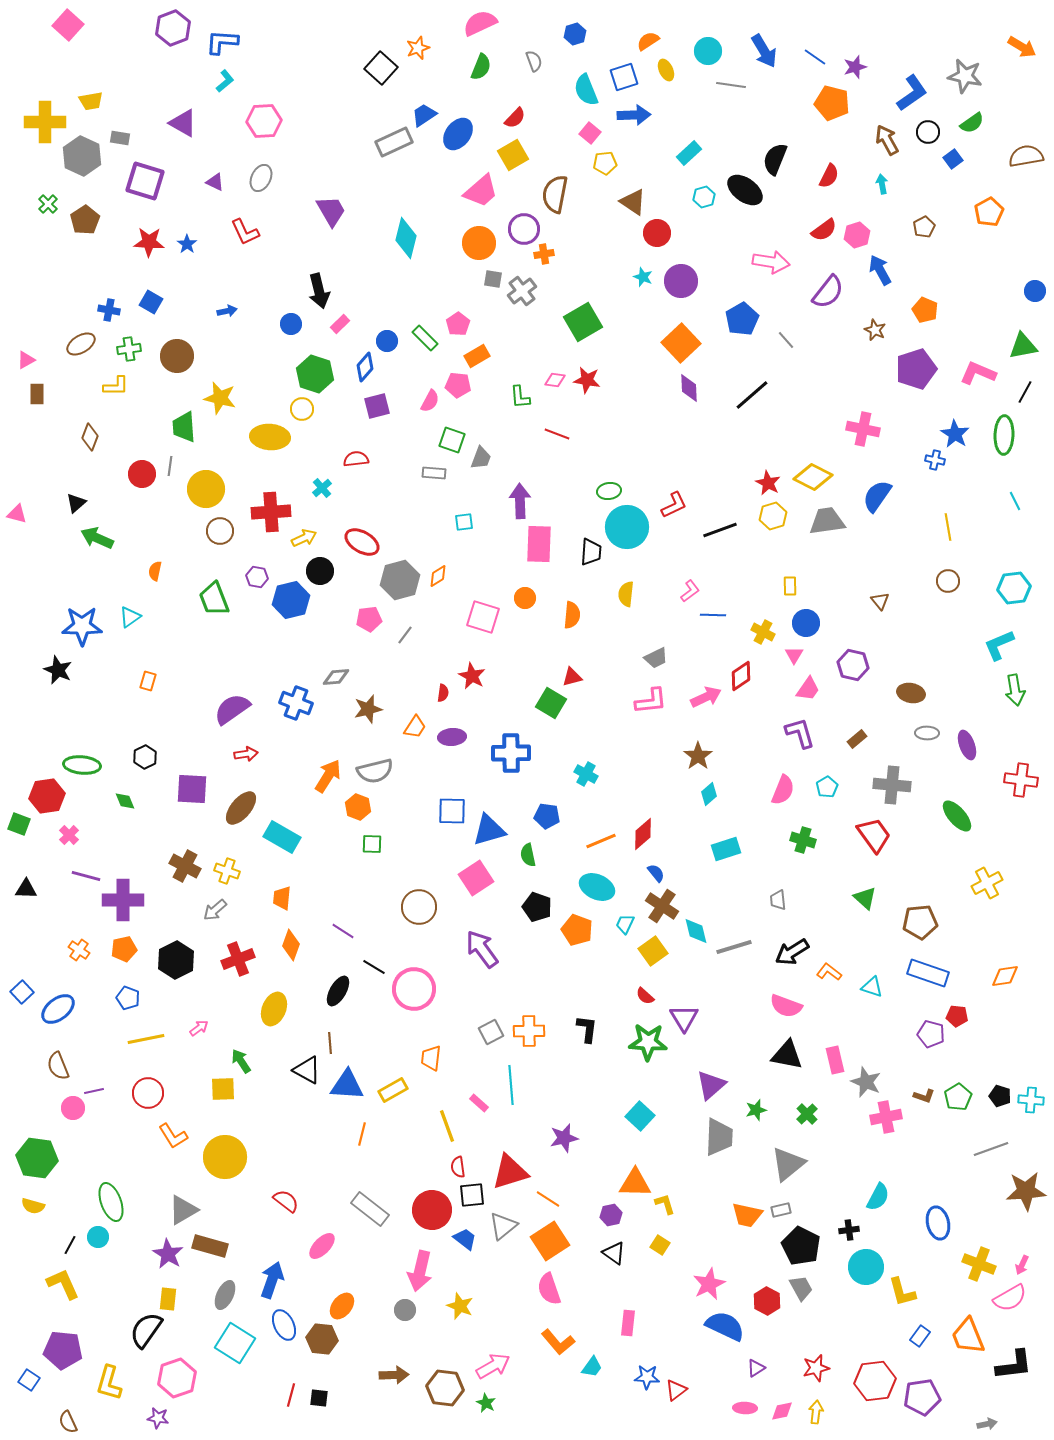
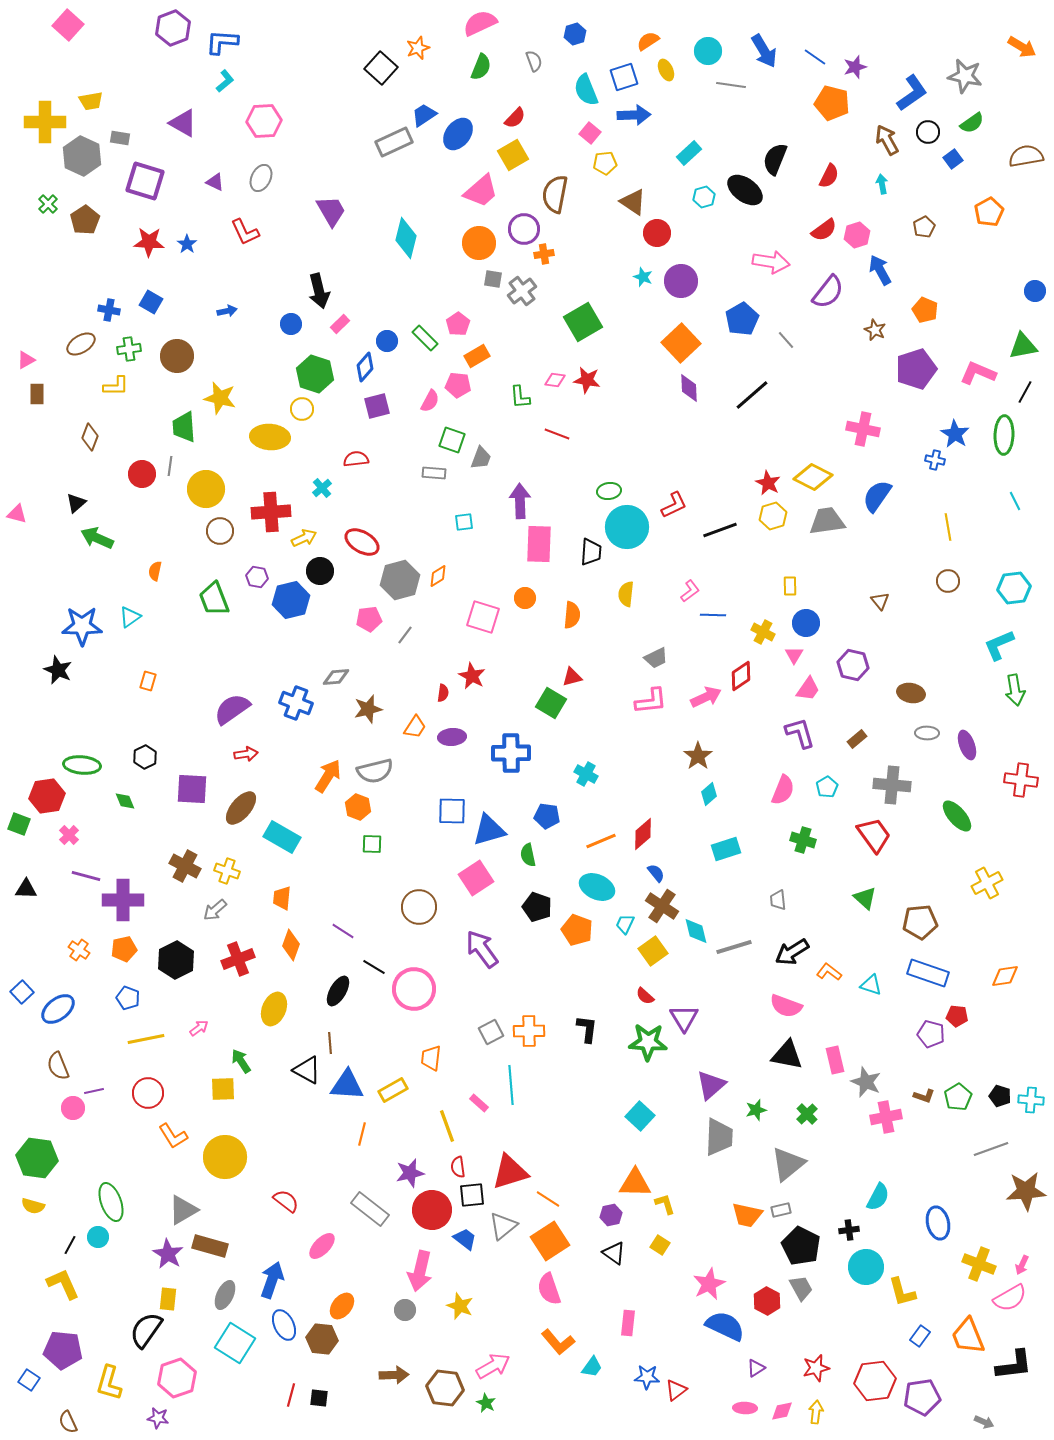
cyan triangle at (872, 987): moved 1 px left, 2 px up
purple star at (564, 1138): moved 154 px left, 35 px down
gray arrow at (987, 1424): moved 3 px left, 2 px up; rotated 36 degrees clockwise
